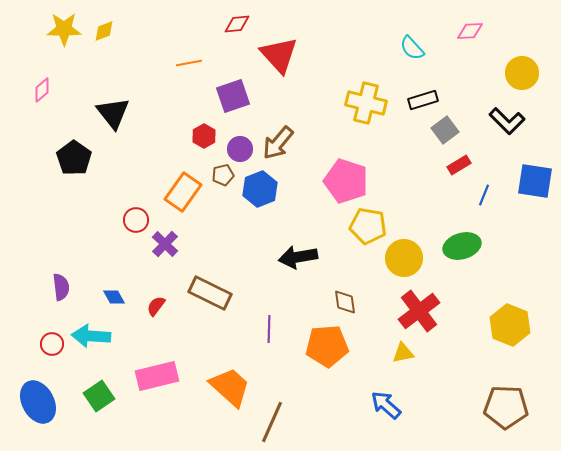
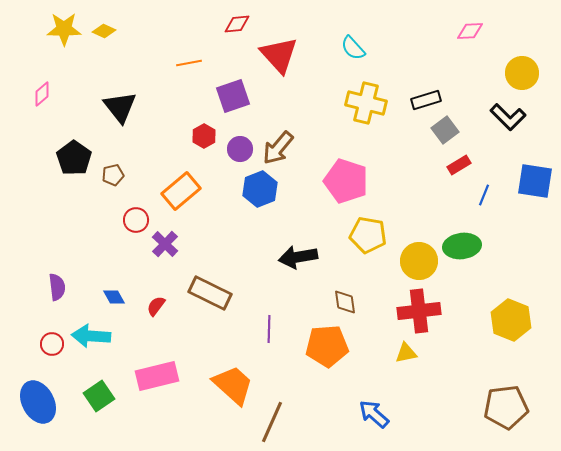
yellow diamond at (104, 31): rotated 45 degrees clockwise
cyan semicircle at (412, 48): moved 59 px left
pink diamond at (42, 90): moved 4 px down
black rectangle at (423, 100): moved 3 px right
black triangle at (113, 113): moved 7 px right, 6 px up
black L-shape at (507, 121): moved 1 px right, 4 px up
brown arrow at (278, 143): moved 5 px down
brown pentagon at (223, 175): moved 110 px left
orange rectangle at (183, 192): moved 2 px left, 1 px up; rotated 15 degrees clockwise
yellow pentagon at (368, 226): moved 9 px down
green ellipse at (462, 246): rotated 9 degrees clockwise
yellow circle at (404, 258): moved 15 px right, 3 px down
purple semicircle at (61, 287): moved 4 px left
red cross at (419, 311): rotated 30 degrees clockwise
yellow hexagon at (510, 325): moved 1 px right, 5 px up
yellow triangle at (403, 353): moved 3 px right
orange trapezoid at (230, 387): moved 3 px right, 2 px up
blue arrow at (386, 405): moved 12 px left, 9 px down
brown pentagon at (506, 407): rotated 9 degrees counterclockwise
